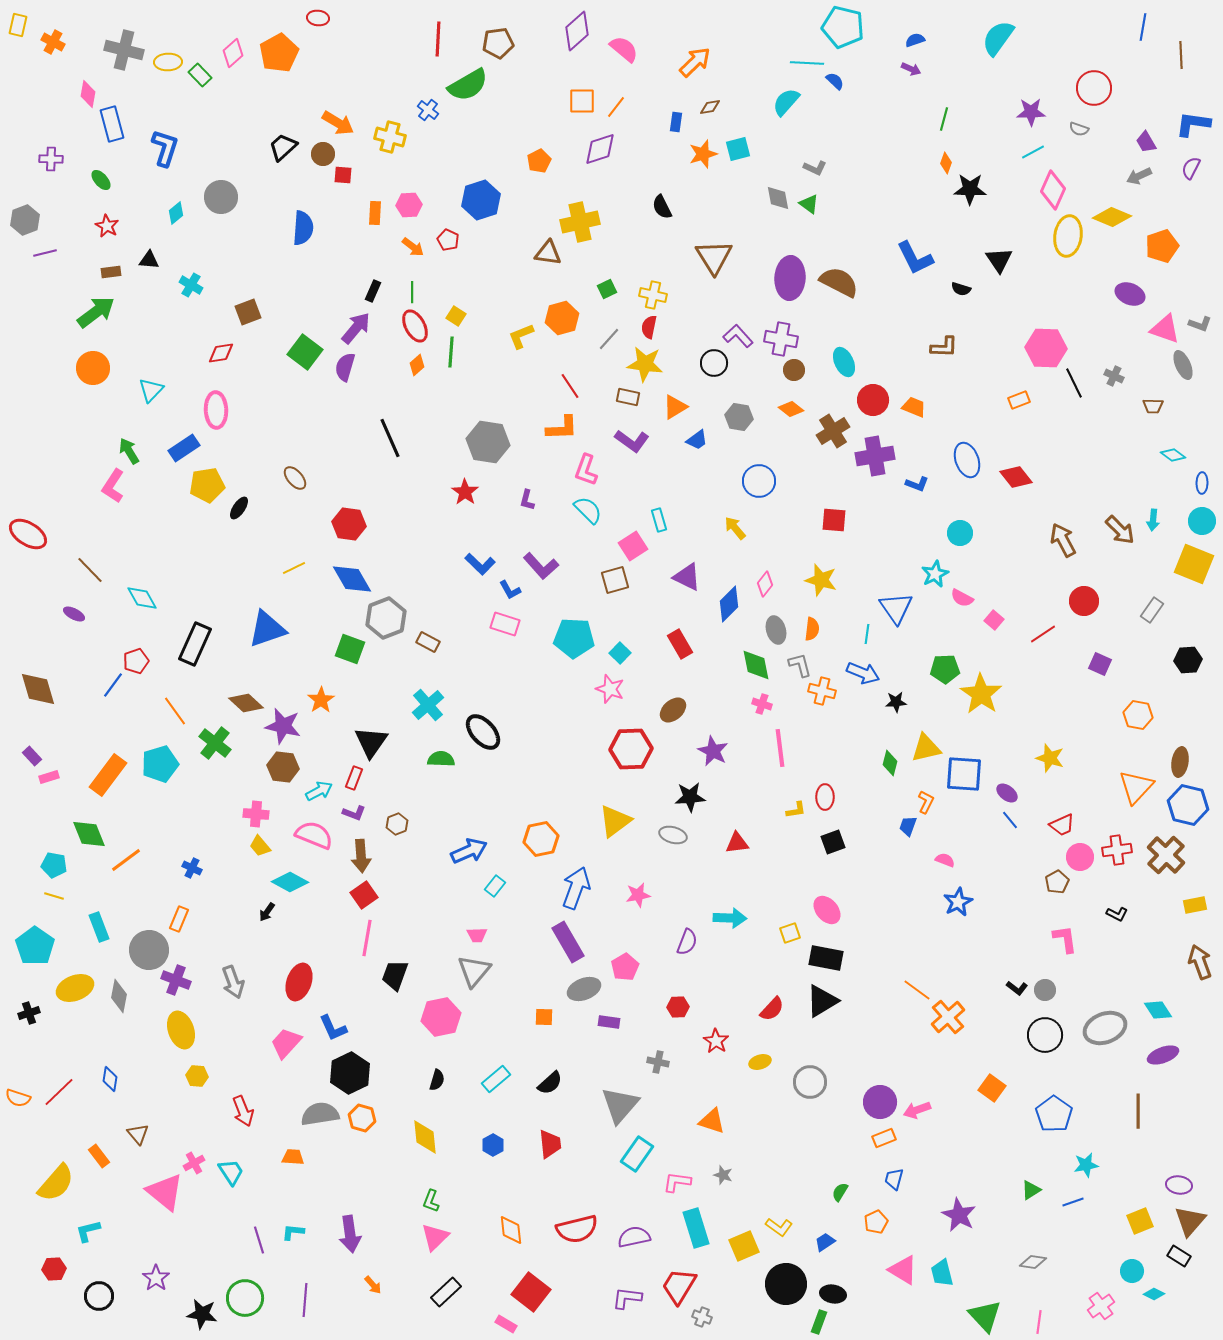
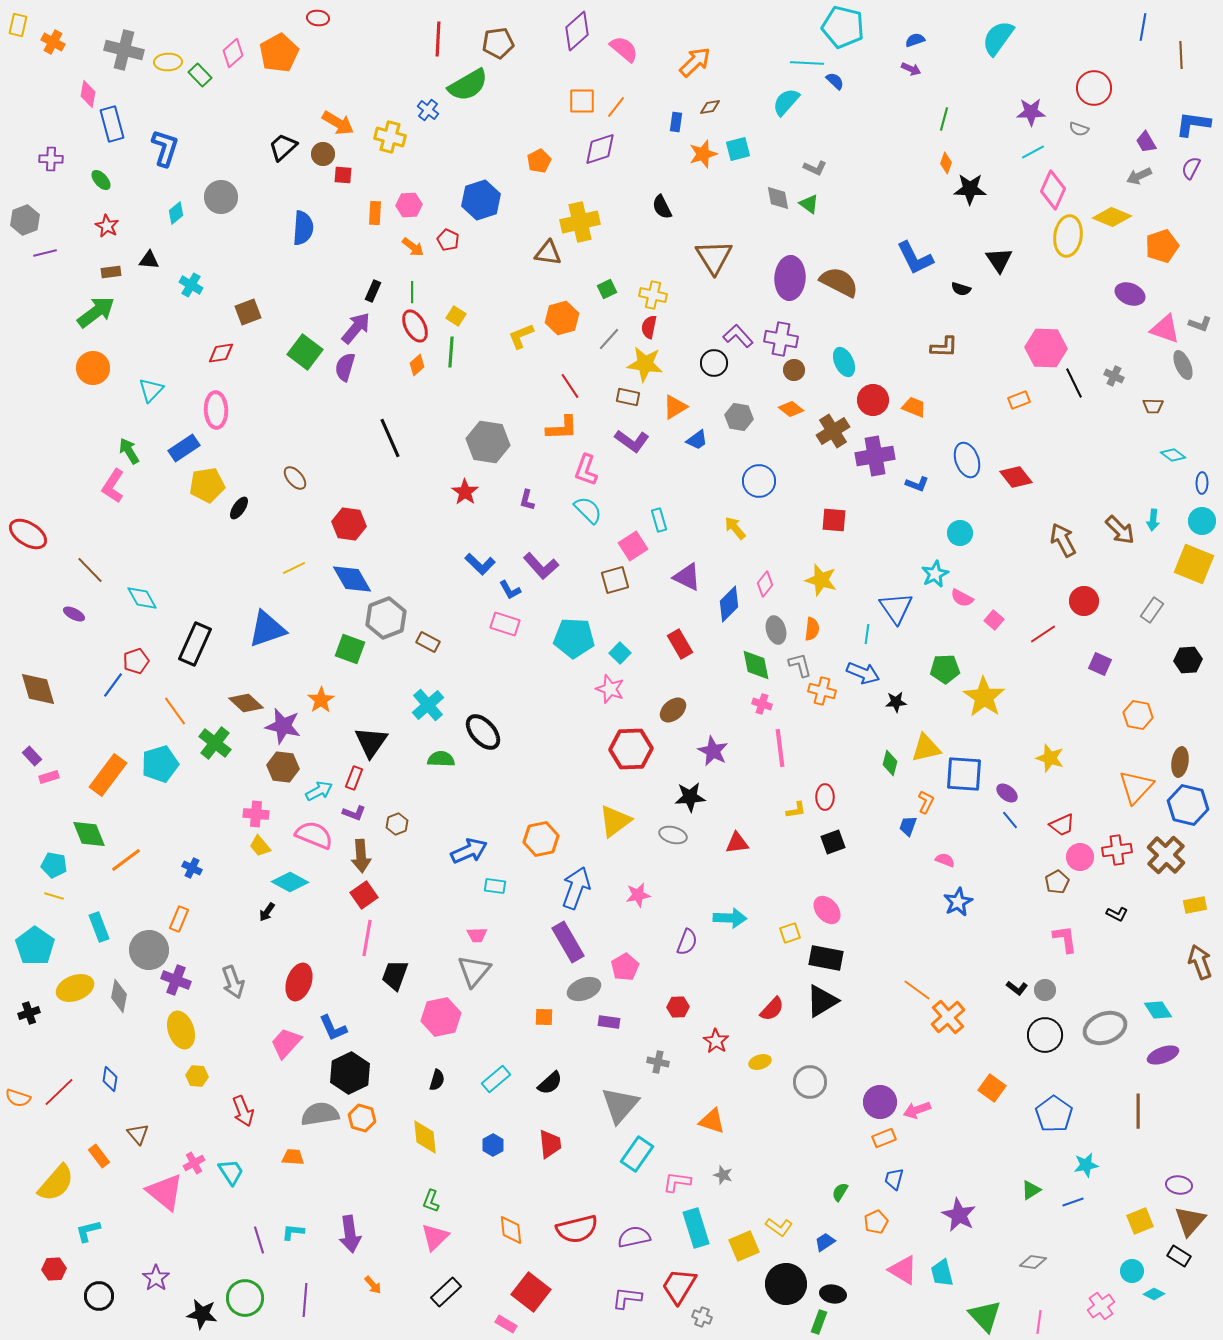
yellow star at (981, 694): moved 3 px right, 3 px down
cyan rectangle at (495, 886): rotated 60 degrees clockwise
